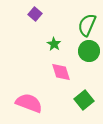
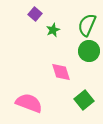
green star: moved 1 px left, 14 px up; rotated 16 degrees clockwise
